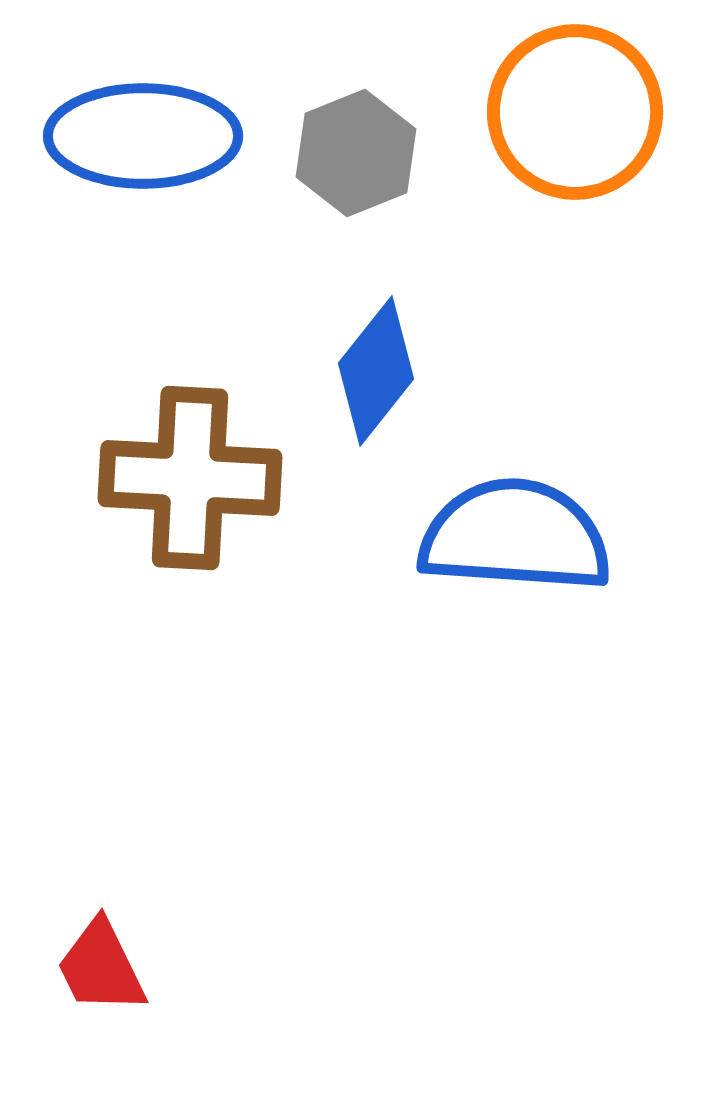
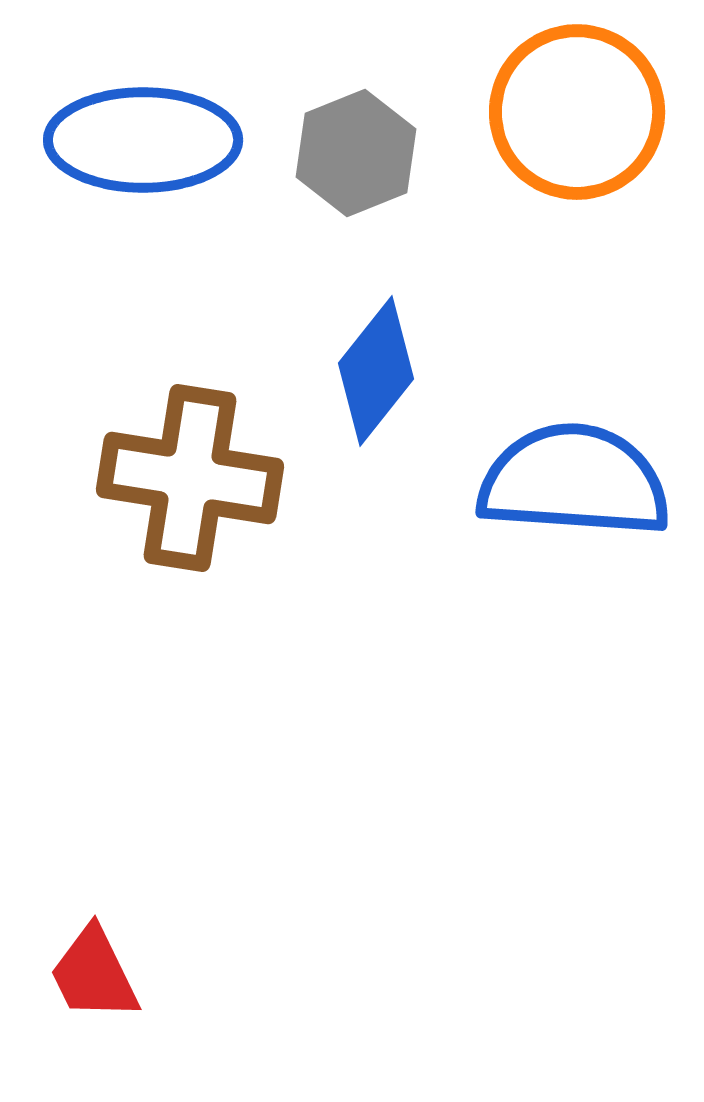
orange circle: moved 2 px right
blue ellipse: moved 4 px down
brown cross: rotated 6 degrees clockwise
blue semicircle: moved 59 px right, 55 px up
red trapezoid: moved 7 px left, 7 px down
